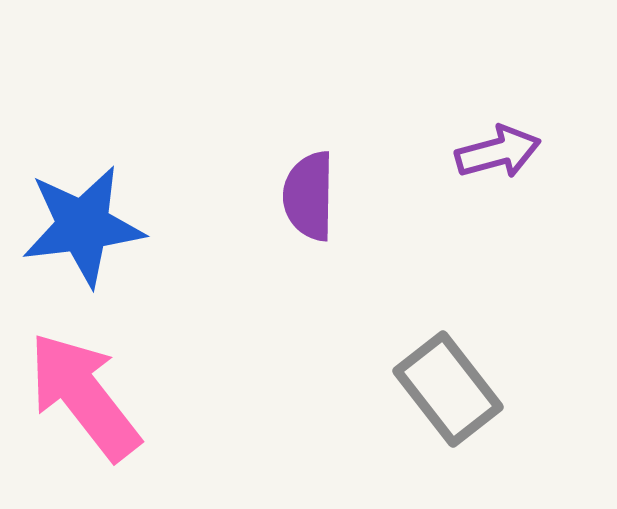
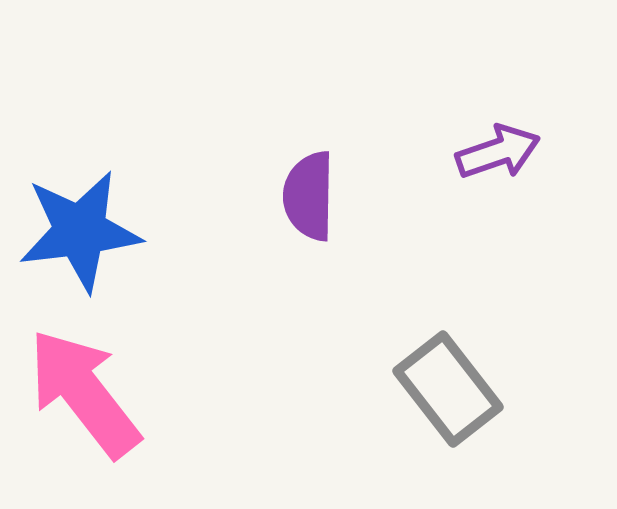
purple arrow: rotated 4 degrees counterclockwise
blue star: moved 3 px left, 5 px down
pink arrow: moved 3 px up
